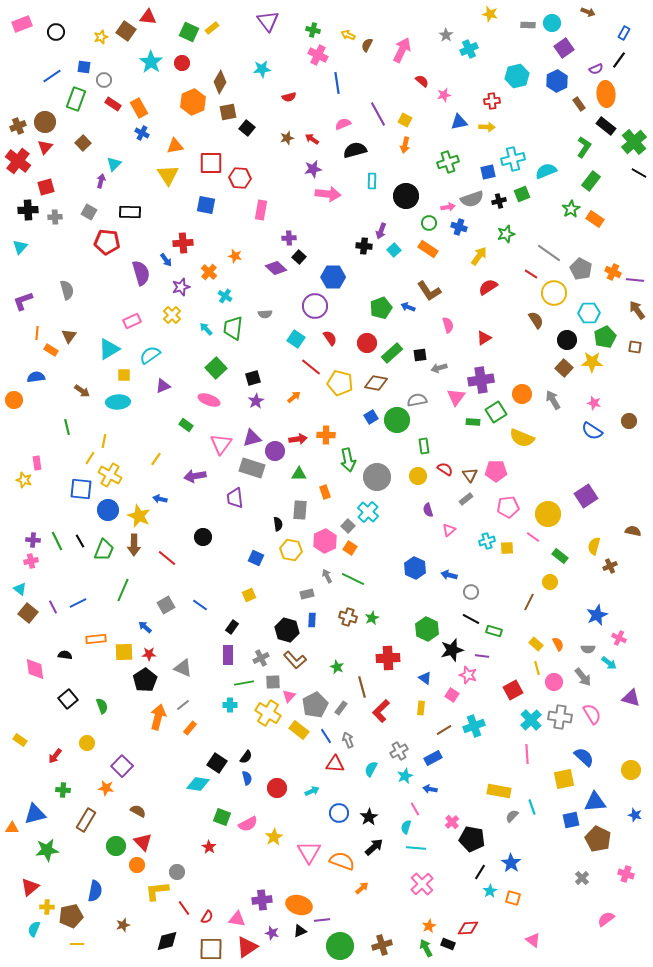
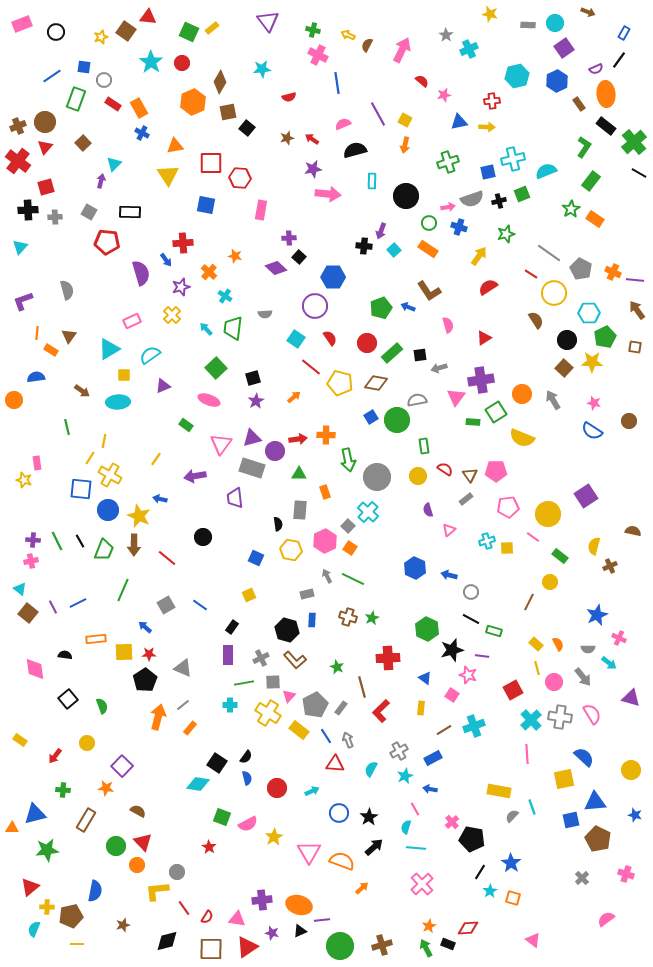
cyan circle at (552, 23): moved 3 px right
